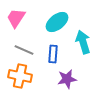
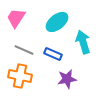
blue rectangle: rotated 72 degrees counterclockwise
